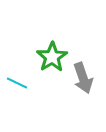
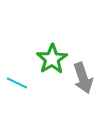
green star: moved 2 px down
